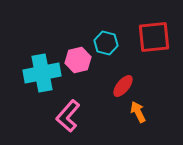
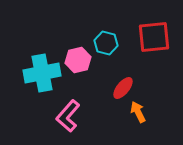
red ellipse: moved 2 px down
